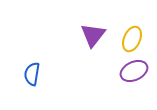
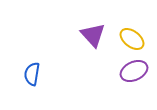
purple triangle: rotated 20 degrees counterclockwise
yellow ellipse: rotated 75 degrees counterclockwise
